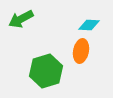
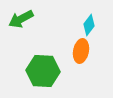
cyan diamond: rotated 55 degrees counterclockwise
green hexagon: moved 3 px left; rotated 20 degrees clockwise
